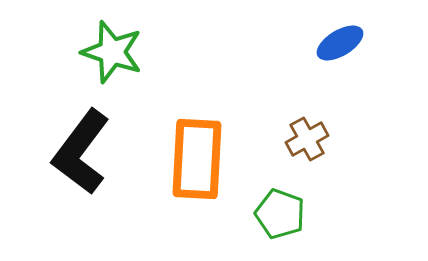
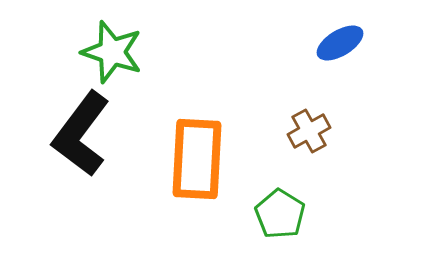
brown cross: moved 2 px right, 8 px up
black L-shape: moved 18 px up
green pentagon: rotated 12 degrees clockwise
